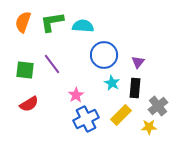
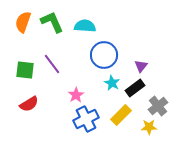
green L-shape: rotated 75 degrees clockwise
cyan semicircle: moved 2 px right
purple triangle: moved 3 px right, 4 px down
black rectangle: rotated 48 degrees clockwise
